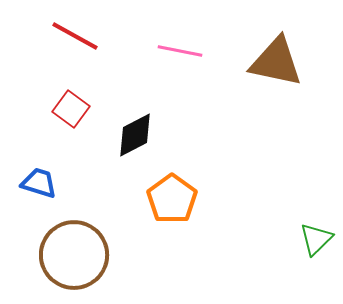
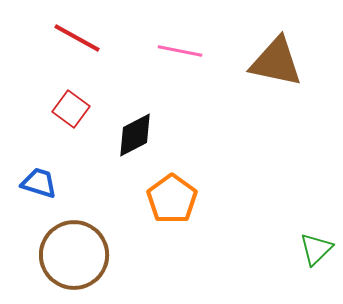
red line: moved 2 px right, 2 px down
green triangle: moved 10 px down
